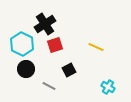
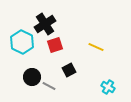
cyan hexagon: moved 2 px up
black circle: moved 6 px right, 8 px down
